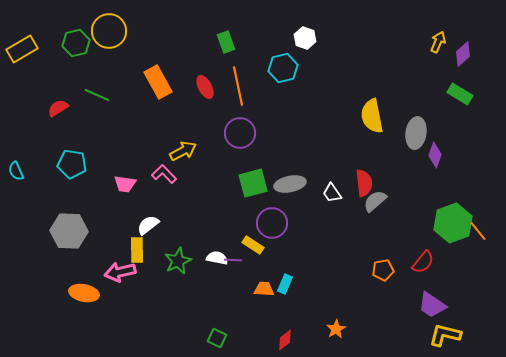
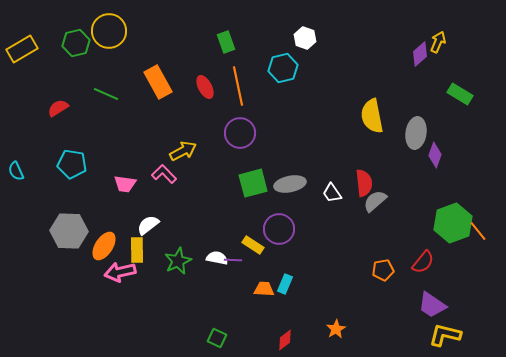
purple diamond at (463, 54): moved 43 px left
green line at (97, 95): moved 9 px right, 1 px up
purple circle at (272, 223): moved 7 px right, 6 px down
orange ellipse at (84, 293): moved 20 px right, 47 px up; rotated 68 degrees counterclockwise
